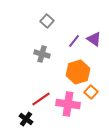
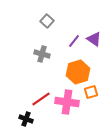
orange square: rotated 32 degrees clockwise
pink cross: moved 1 px left, 2 px up
black cross: rotated 16 degrees counterclockwise
